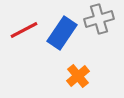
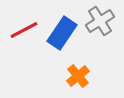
gray cross: moved 1 px right, 2 px down; rotated 16 degrees counterclockwise
